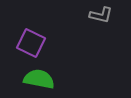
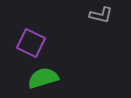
green semicircle: moved 4 px right, 1 px up; rotated 28 degrees counterclockwise
